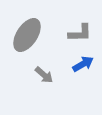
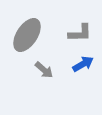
gray arrow: moved 5 px up
